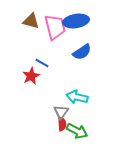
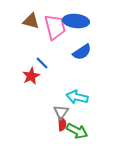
blue ellipse: rotated 15 degrees clockwise
blue line: rotated 16 degrees clockwise
